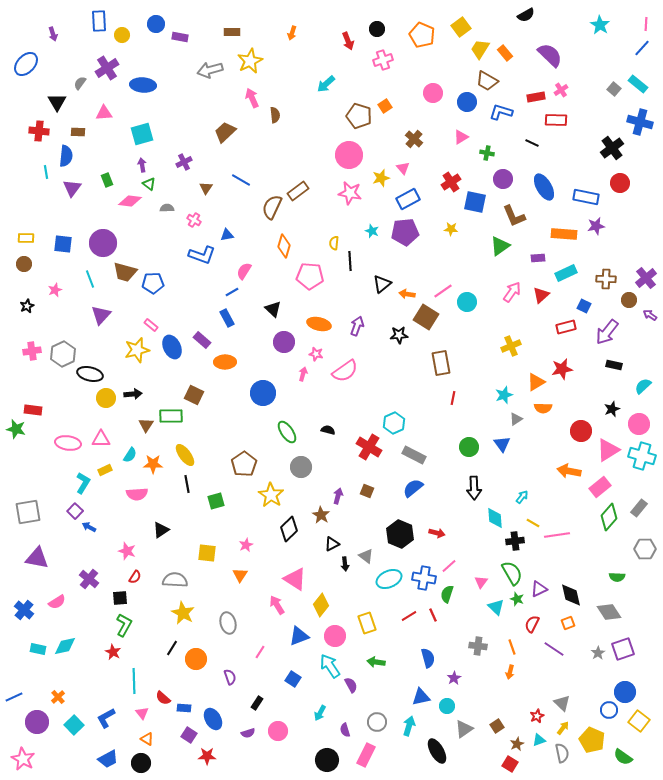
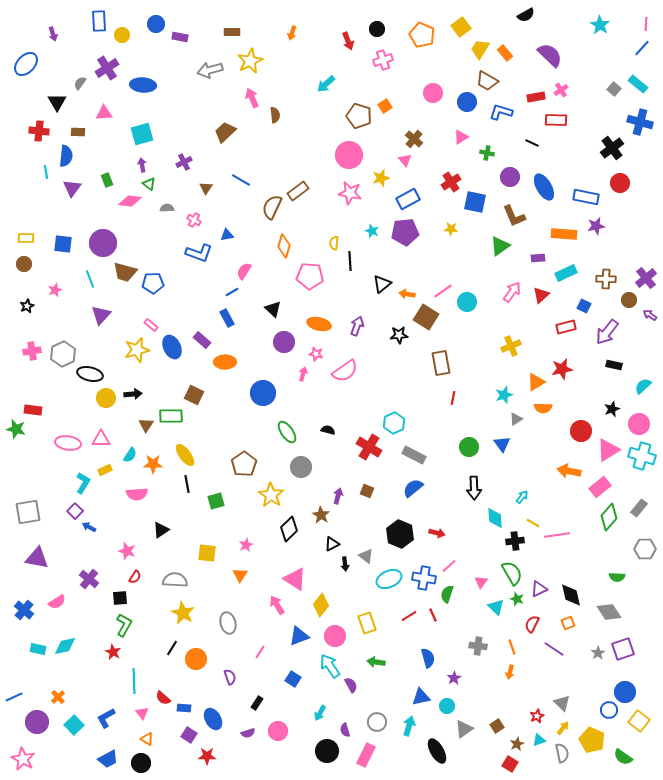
pink triangle at (403, 168): moved 2 px right, 8 px up
purple circle at (503, 179): moved 7 px right, 2 px up
blue L-shape at (202, 255): moved 3 px left, 2 px up
black circle at (327, 760): moved 9 px up
